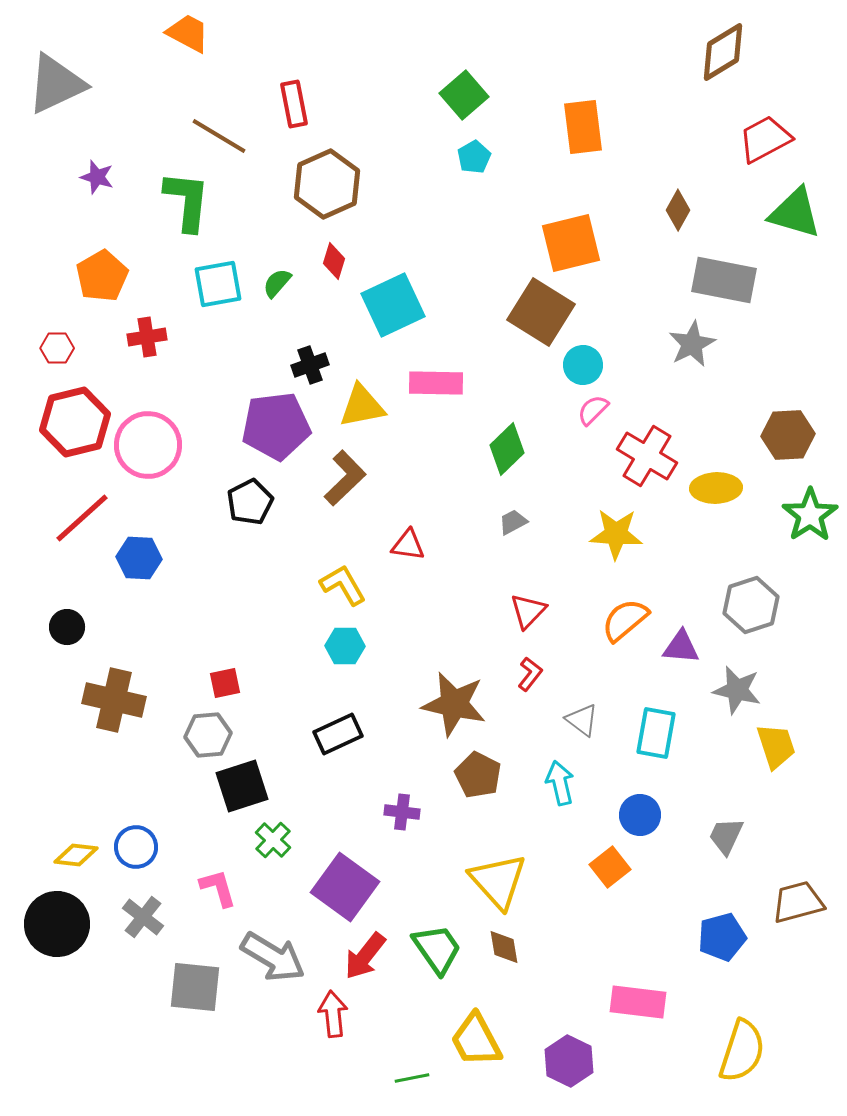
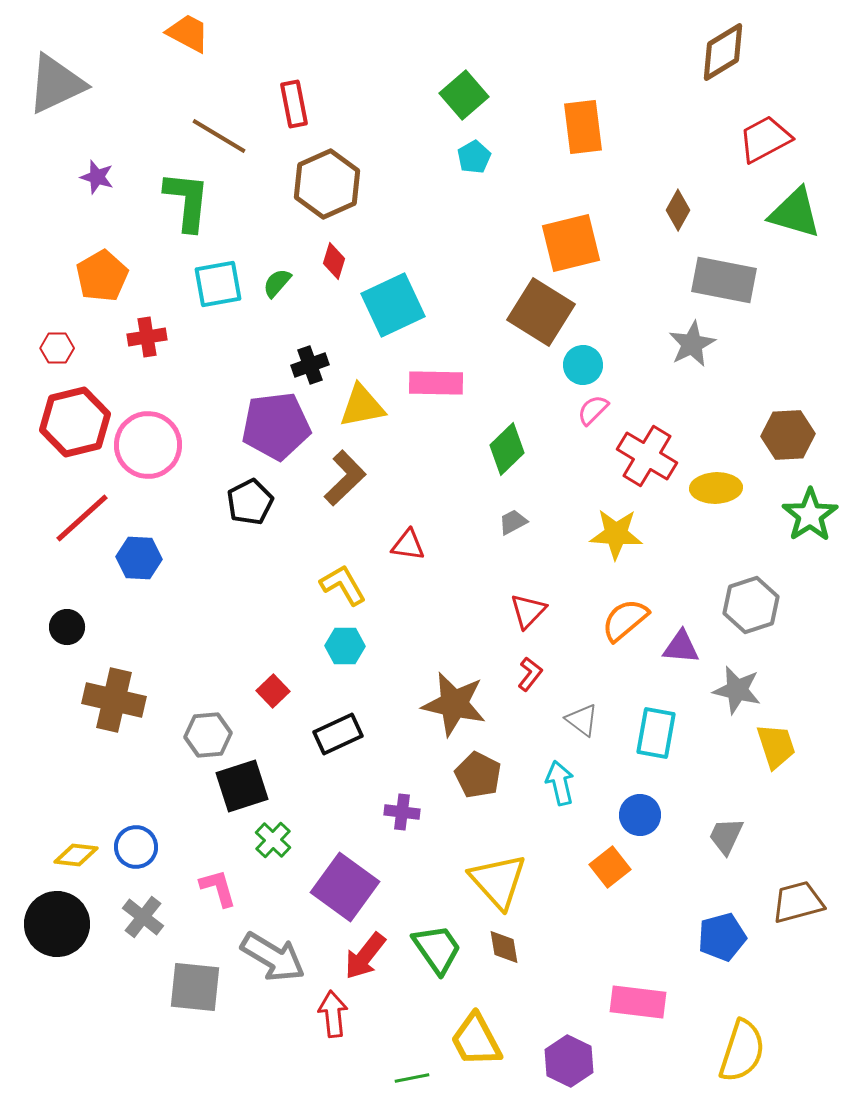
red square at (225, 683): moved 48 px right, 8 px down; rotated 32 degrees counterclockwise
